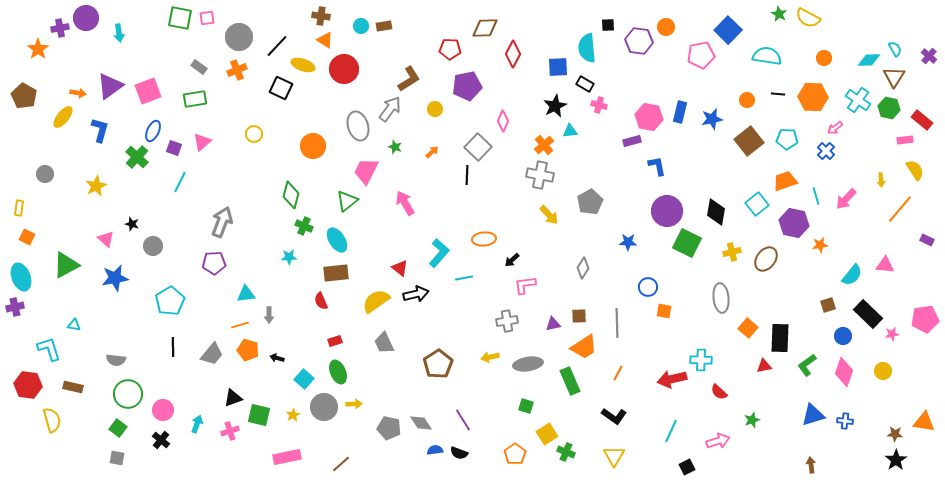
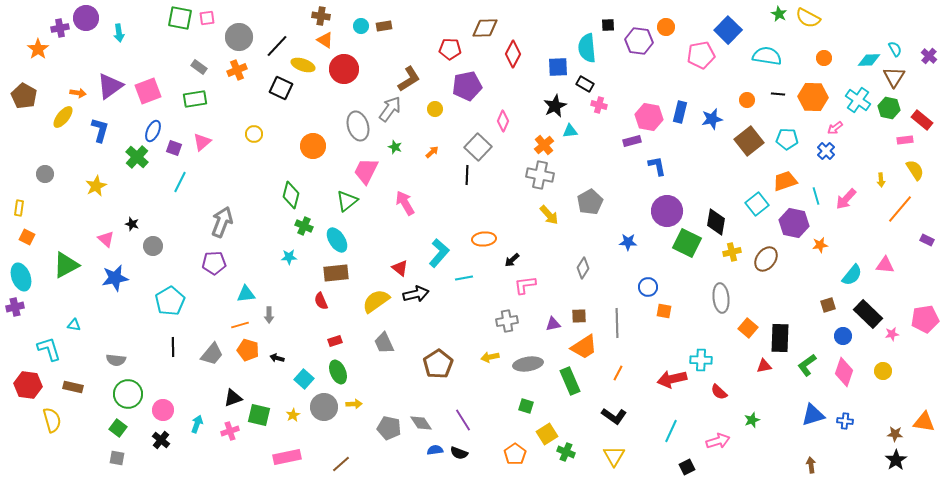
black diamond at (716, 212): moved 10 px down
